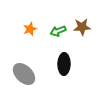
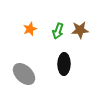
brown star: moved 2 px left, 3 px down
green arrow: rotated 49 degrees counterclockwise
